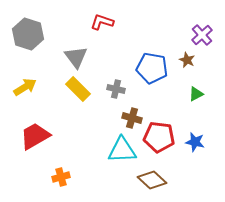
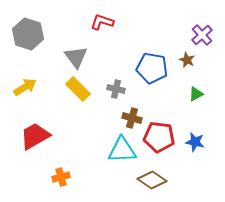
brown diamond: rotated 8 degrees counterclockwise
